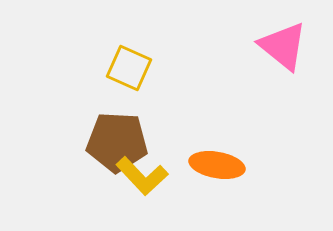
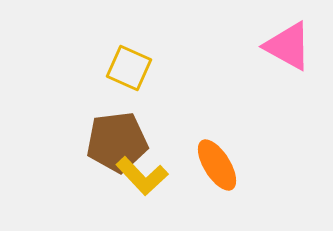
pink triangle: moved 5 px right; rotated 10 degrees counterclockwise
brown pentagon: rotated 10 degrees counterclockwise
orange ellipse: rotated 48 degrees clockwise
